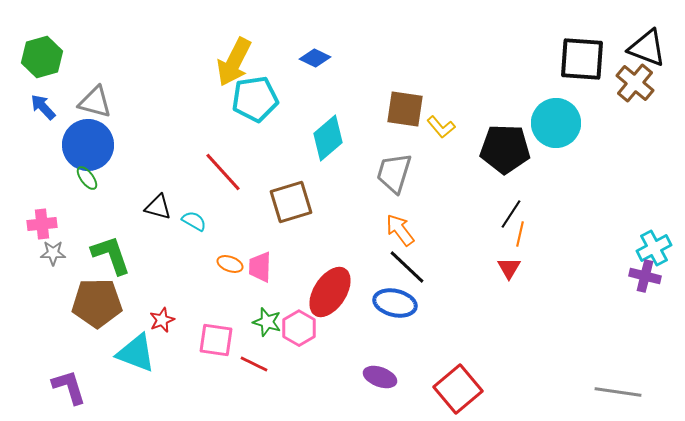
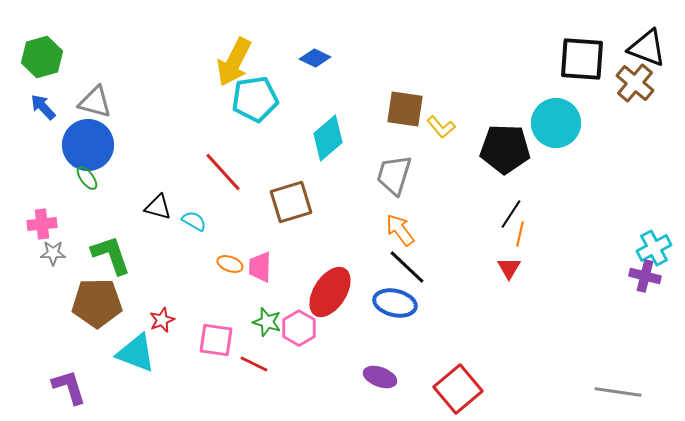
gray trapezoid at (394, 173): moved 2 px down
